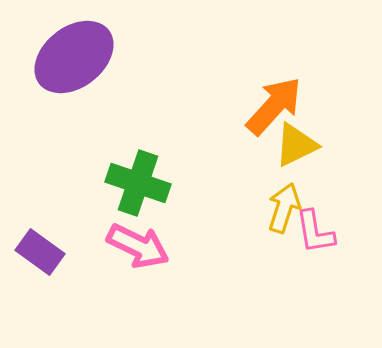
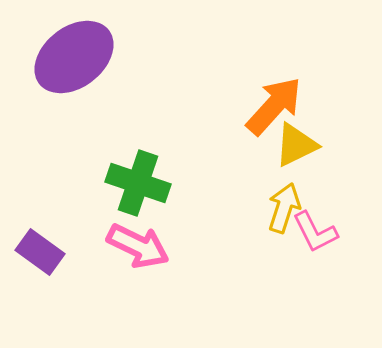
pink L-shape: rotated 18 degrees counterclockwise
